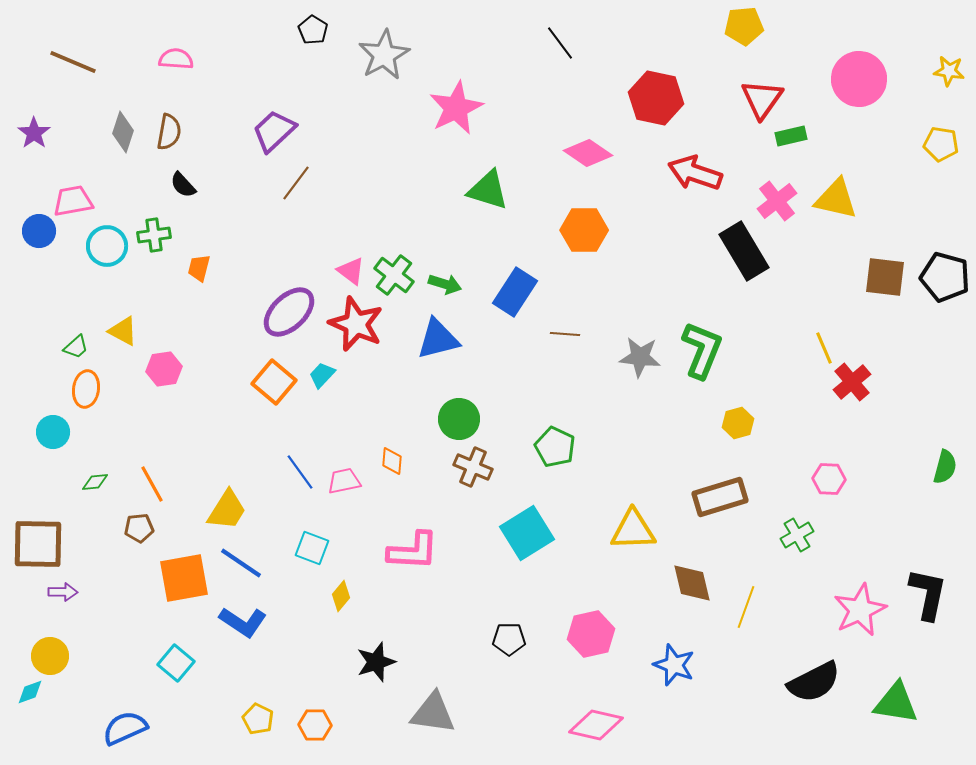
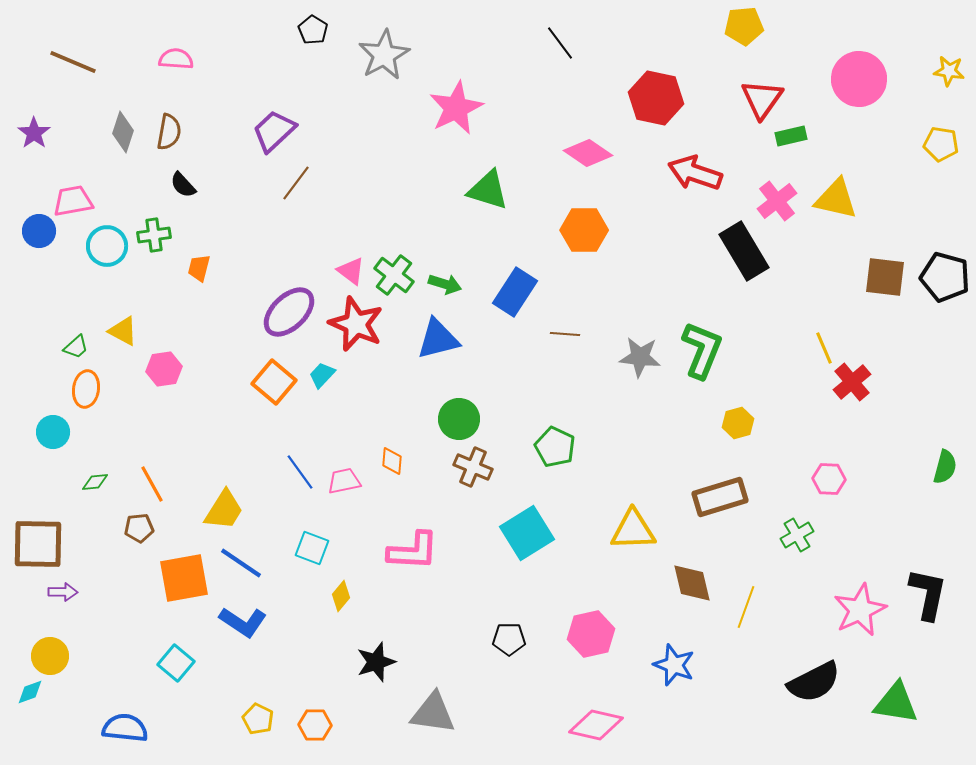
yellow trapezoid at (227, 510): moved 3 px left
blue semicircle at (125, 728): rotated 30 degrees clockwise
